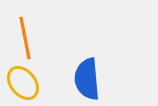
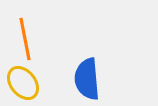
orange line: moved 1 px down
